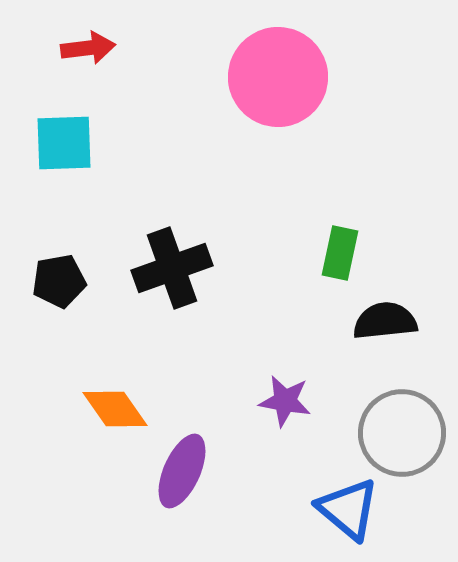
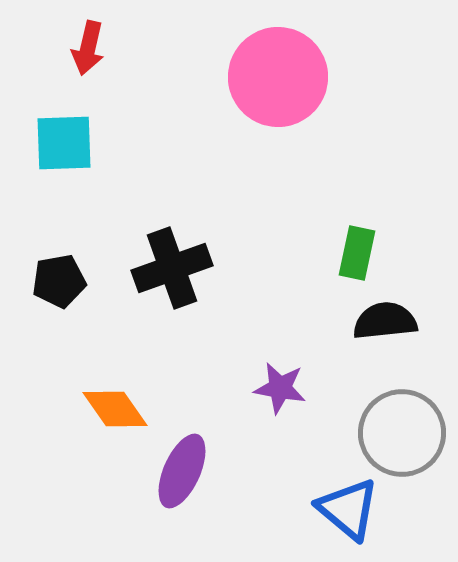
red arrow: rotated 110 degrees clockwise
green rectangle: moved 17 px right
purple star: moved 5 px left, 13 px up
